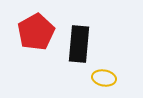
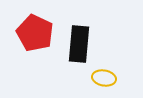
red pentagon: moved 1 px left, 1 px down; rotated 18 degrees counterclockwise
